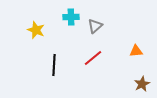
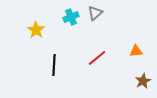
cyan cross: rotated 21 degrees counterclockwise
gray triangle: moved 13 px up
yellow star: rotated 12 degrees clockwise
red line: moved 4 px right
brown star: moved 1 px right, 3 px up
